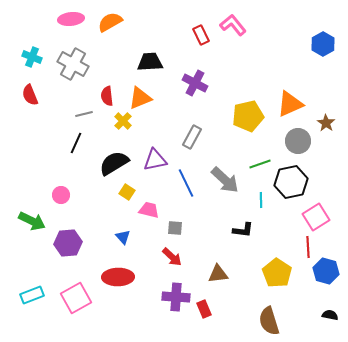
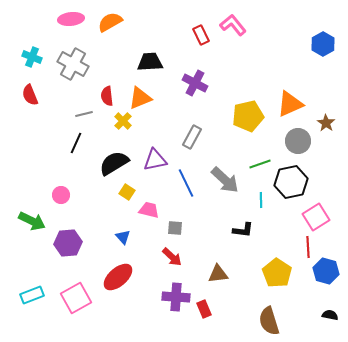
red ellipse at (118, 277): rotated 40 degrees counterclockwise
